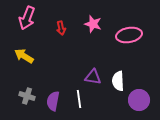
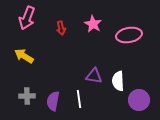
pink star: rotated 12 degrees clockwise
purple triangle: moved 1 px right, 1 px up
gray cross: rotated 21 degrees counterclockwise
